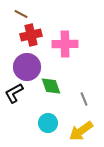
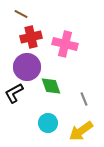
red cross: moved 2 px down
pink cross: rotated 15 degrees clockwise
